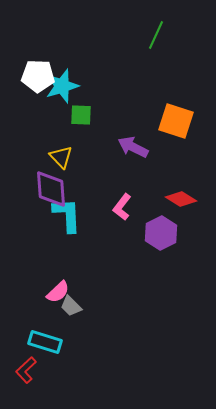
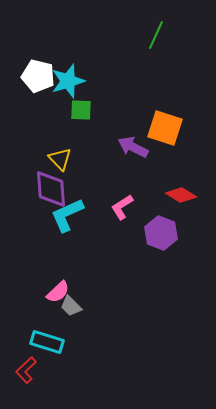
white pentagon: rotated 12 degrees clockwise
cyan star: moved 6 px right, 5 px up
green square: moved 5 px up
orange square: moved 11 px left, 7 px down
yellow triangle: moved 1 px left, 2 px down
red diamond: moved 4 px up
pink L-shape: rotated 20 degrees clockwise
cyan L-shape: rotated 111 degrees counterclockwise
purple hexagon: rotated 12 degrees counterclockwise
cyan rectangle: moved 2 px right
